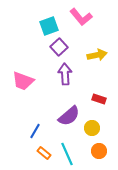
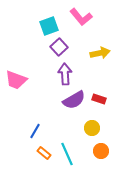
yellow arrow: moved 3 px right, 2 px up
pink trapezoid: moved 7 px left, 1 px up
purple semicircle: moved 5 px right, 16 px up; rotated 10 degrees clockwise
orange circle: moved 2 px right
